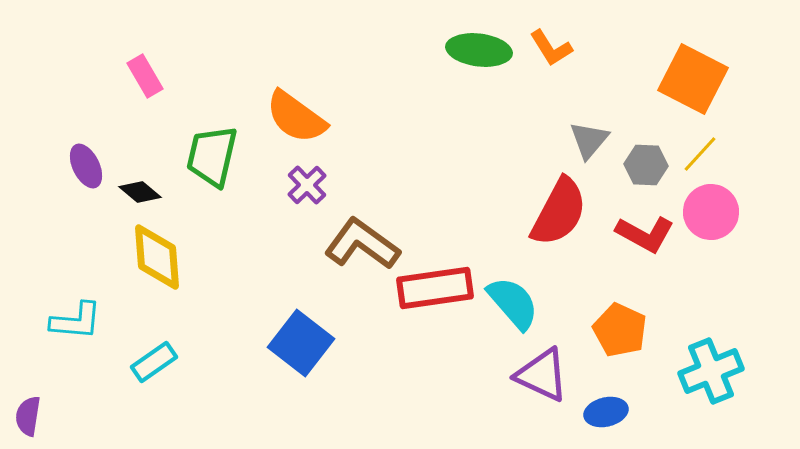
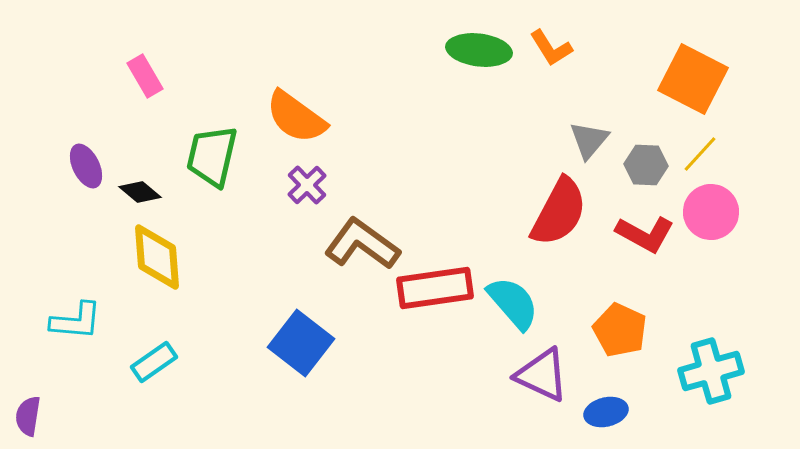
cyan cross: rotated 6 degrees clockwise
